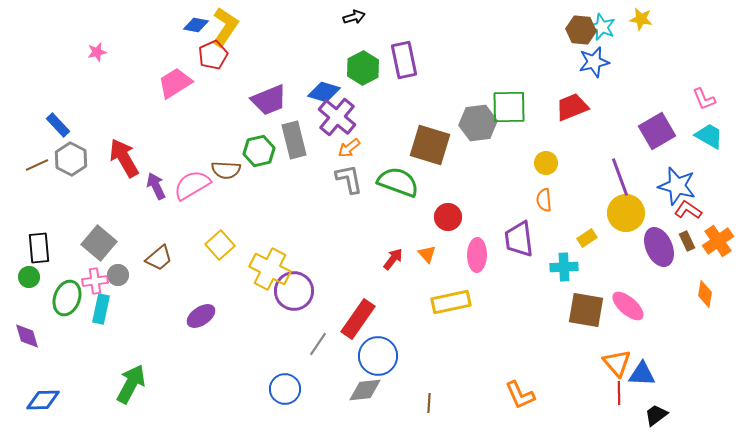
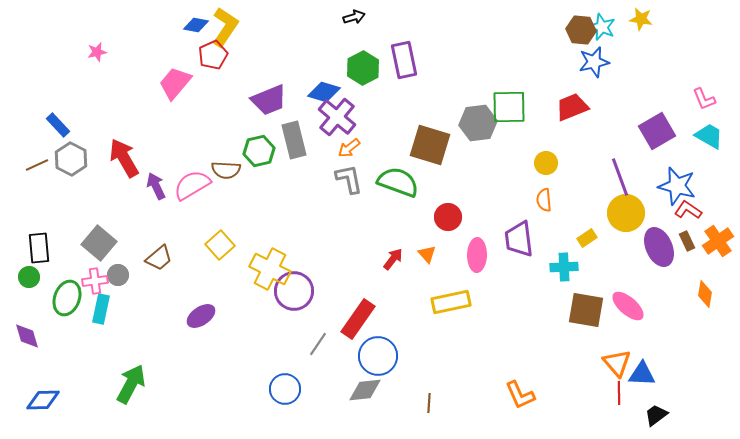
pink trapezoid at (175, 83): rotated 18 degrees counterclockwise
